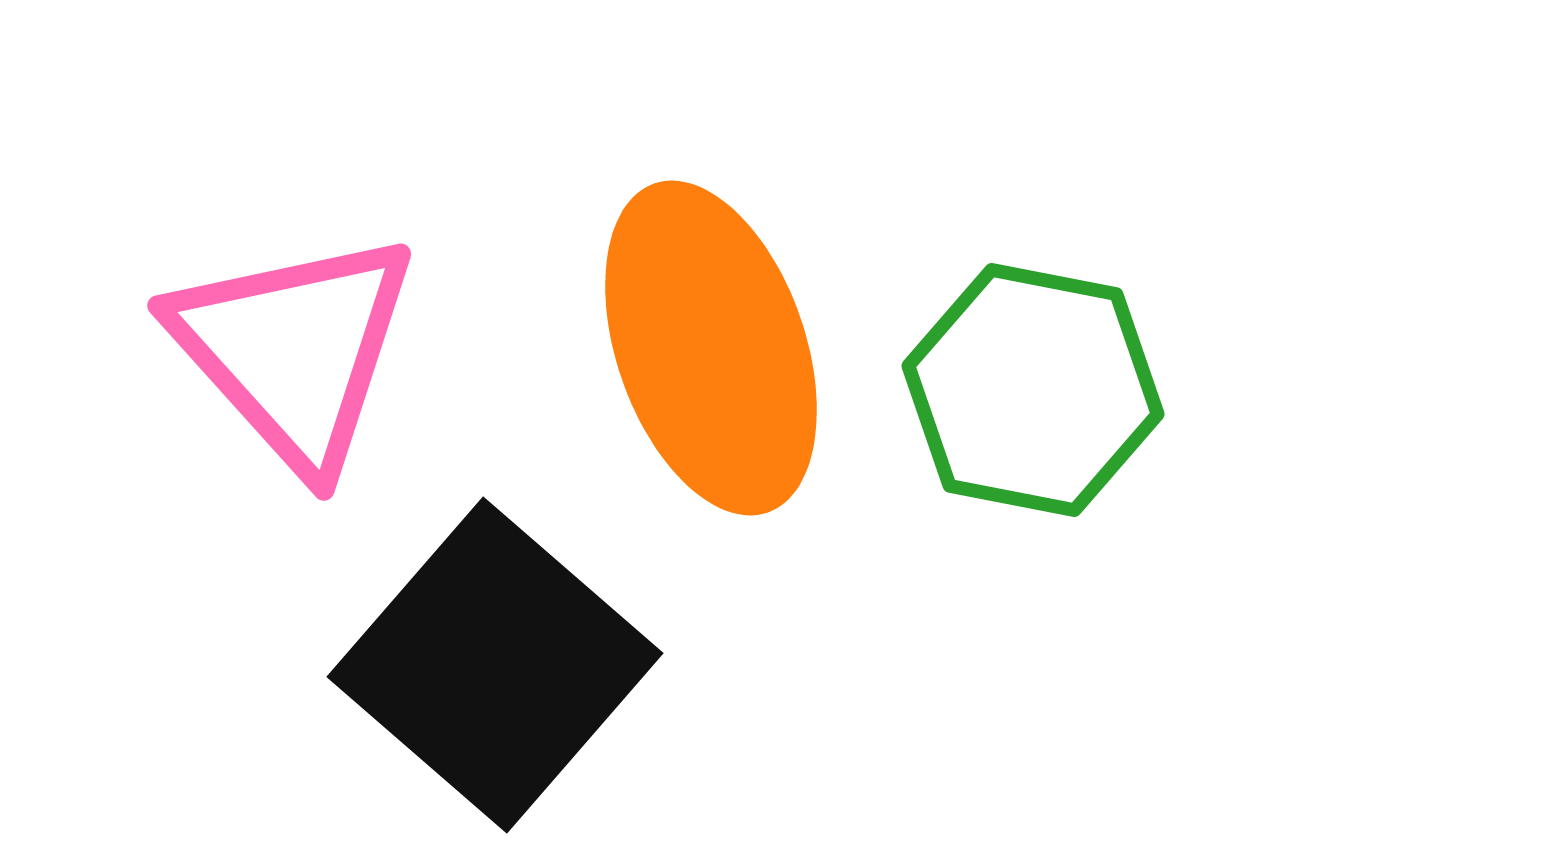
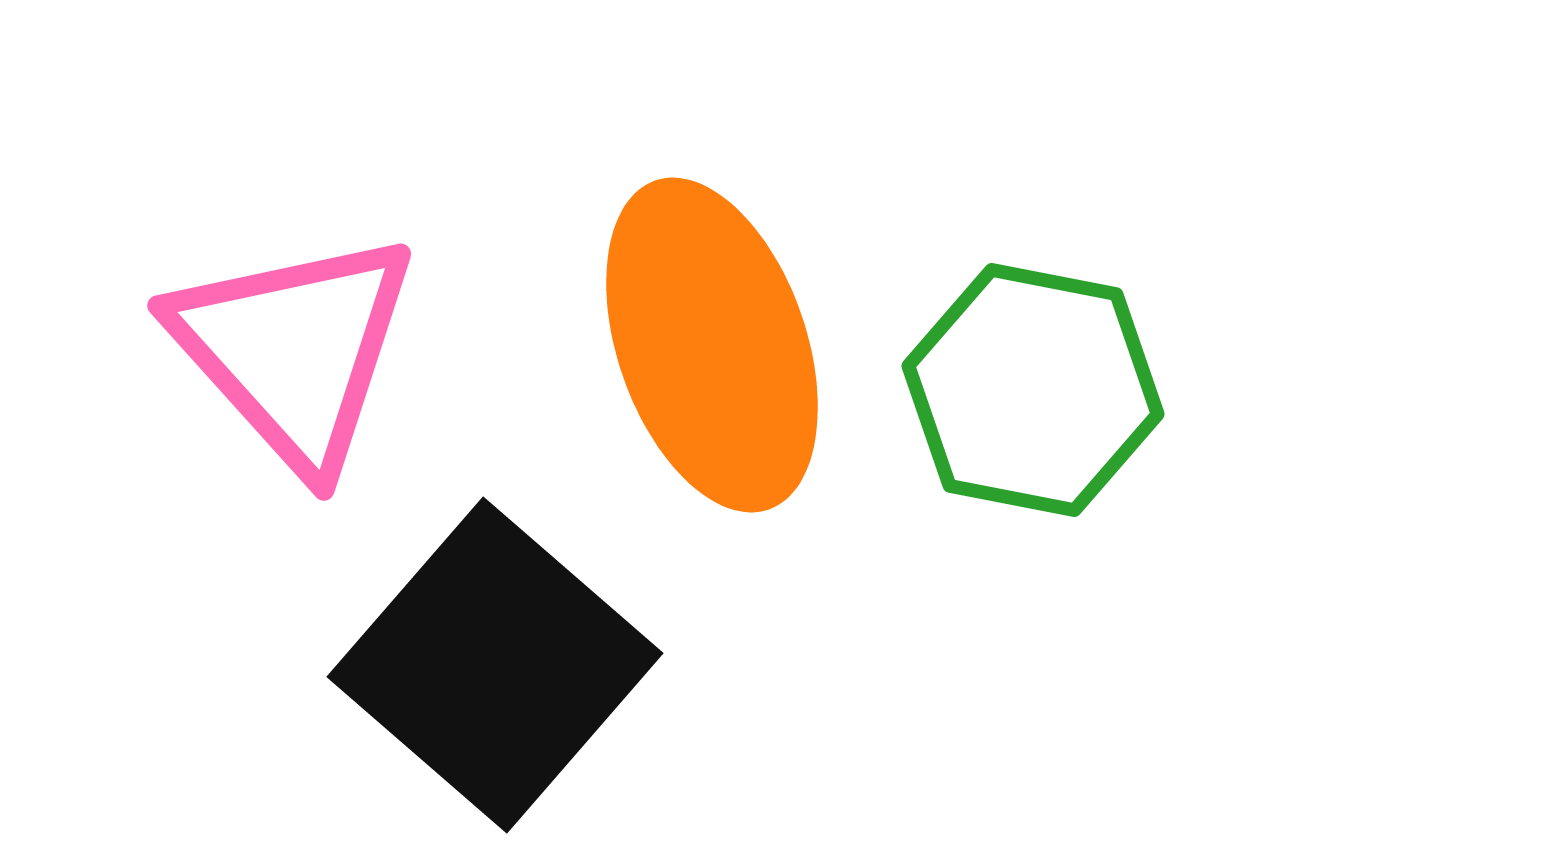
orange ellipse: moved 1 px right, 3 px up
